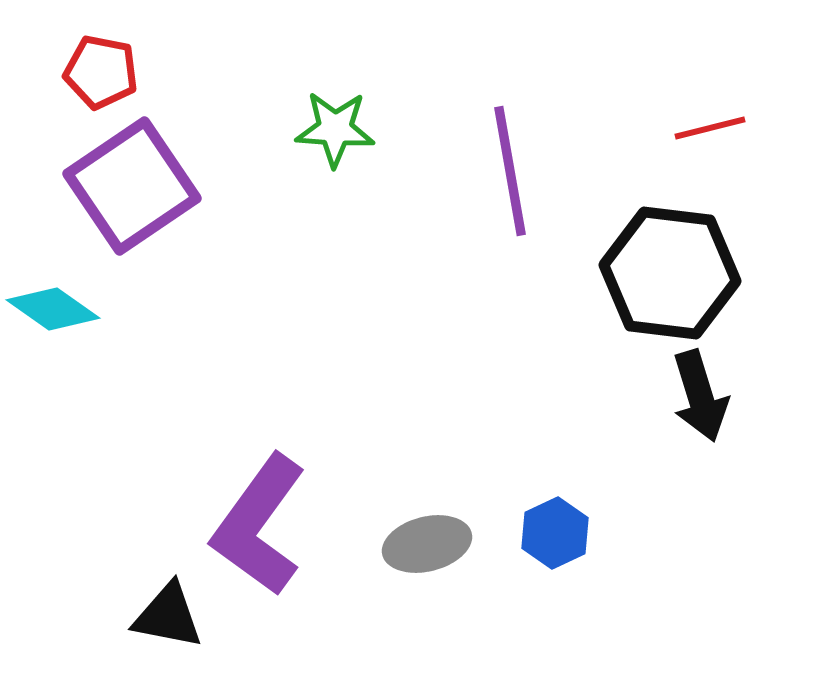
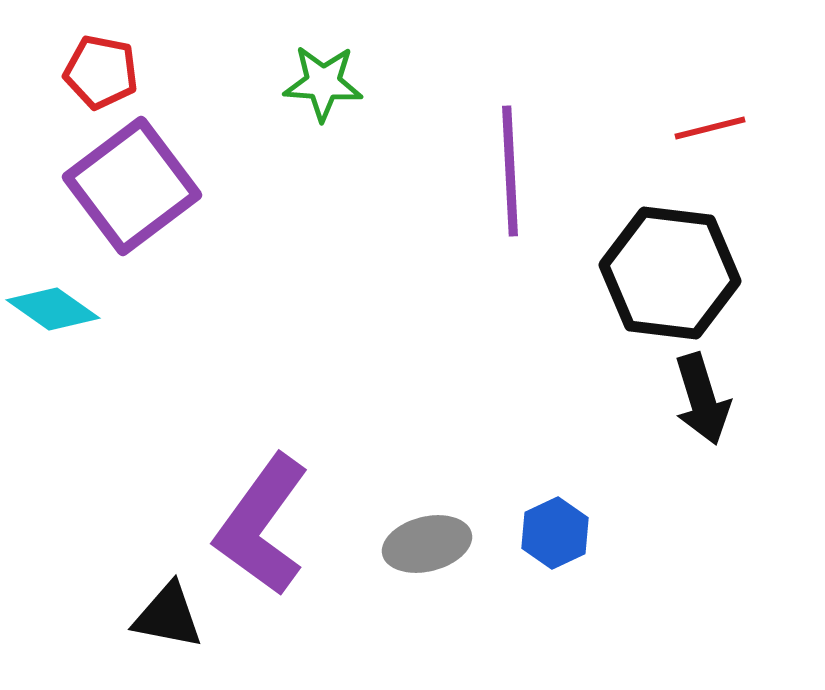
green star: moved 12 px left, 46 px up
purple line: rotated 7 degrees clockwise
purple square: rotated 3 degrees counterclockwise
black arrow: moved 2 px right, 3 px down
purple L-shape: moved 3 px right
